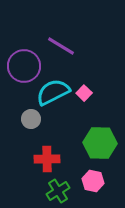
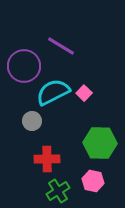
gray circle: moved 1 px right, 2 px down
